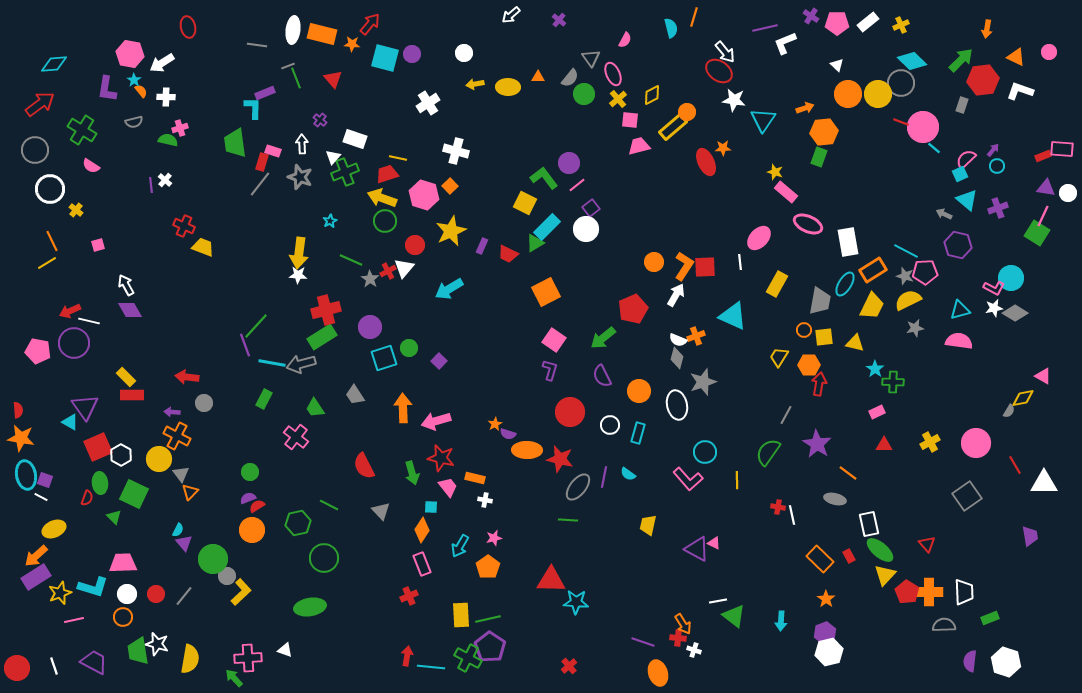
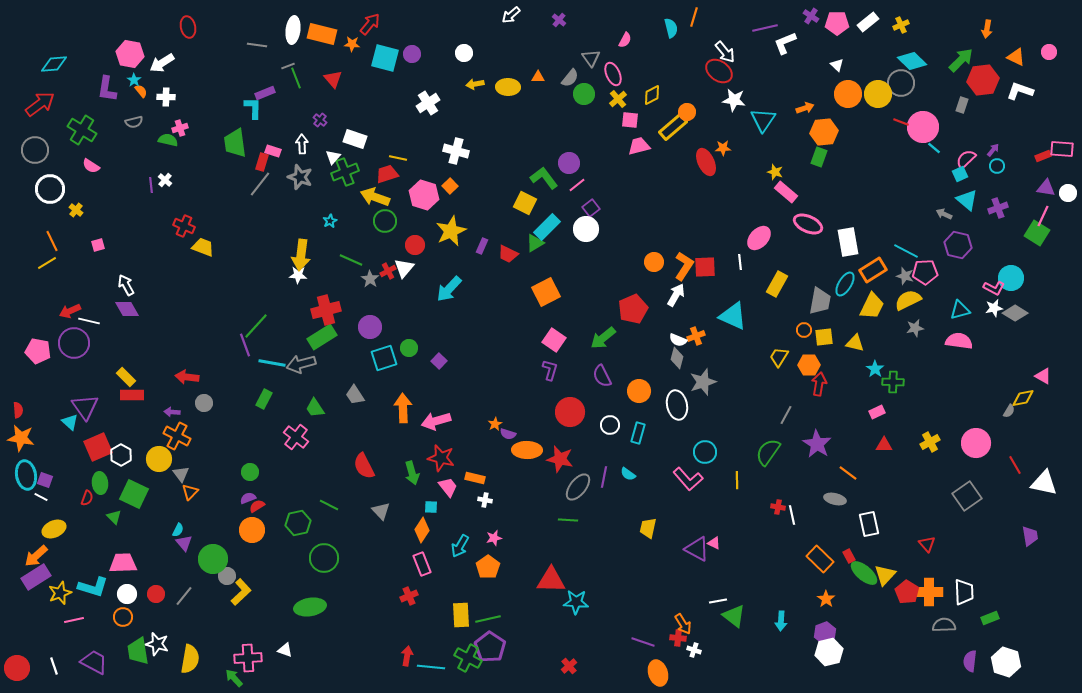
yellow arrow at (382, 198): moved 7 px left, 1 px up
yellow arrow at (299, 253): moved 2 px right, 2 px down
cyan arrow at (449, 289): rotated 16 degrees counterclockwise
purple diamond at (130, 310): moved 3 px left, 1 px up
cyan triangle at (70, 422): rotated 12 degrees clockwise
white triangle at (1044, 483): rotated 12 degrees clockwise
yellow trapezoid at (648, 525): moved 3 px down
green ellipse at (880, 550): moved 16 px left, 23 px down
